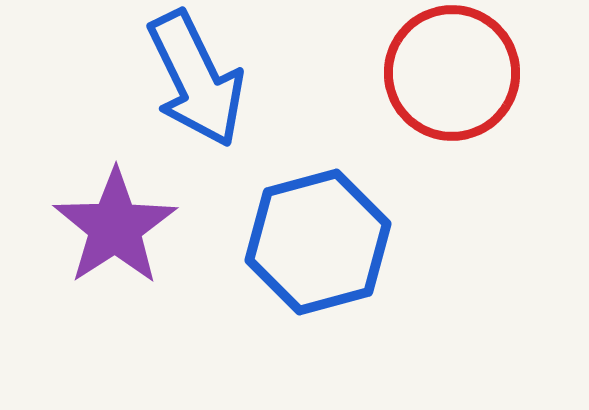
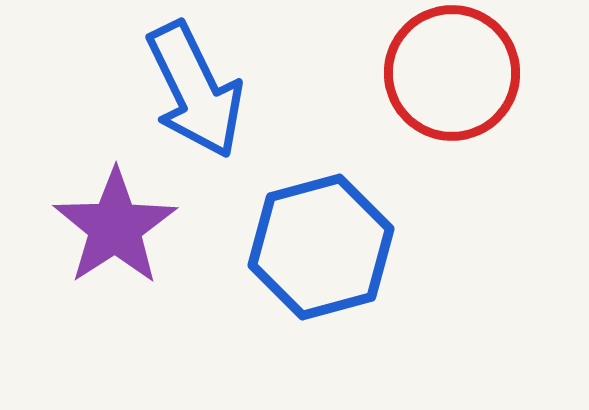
blue arrow: moved 1 px left, 11 px down
blue hexagon: moved 3 px right, 5 px down
